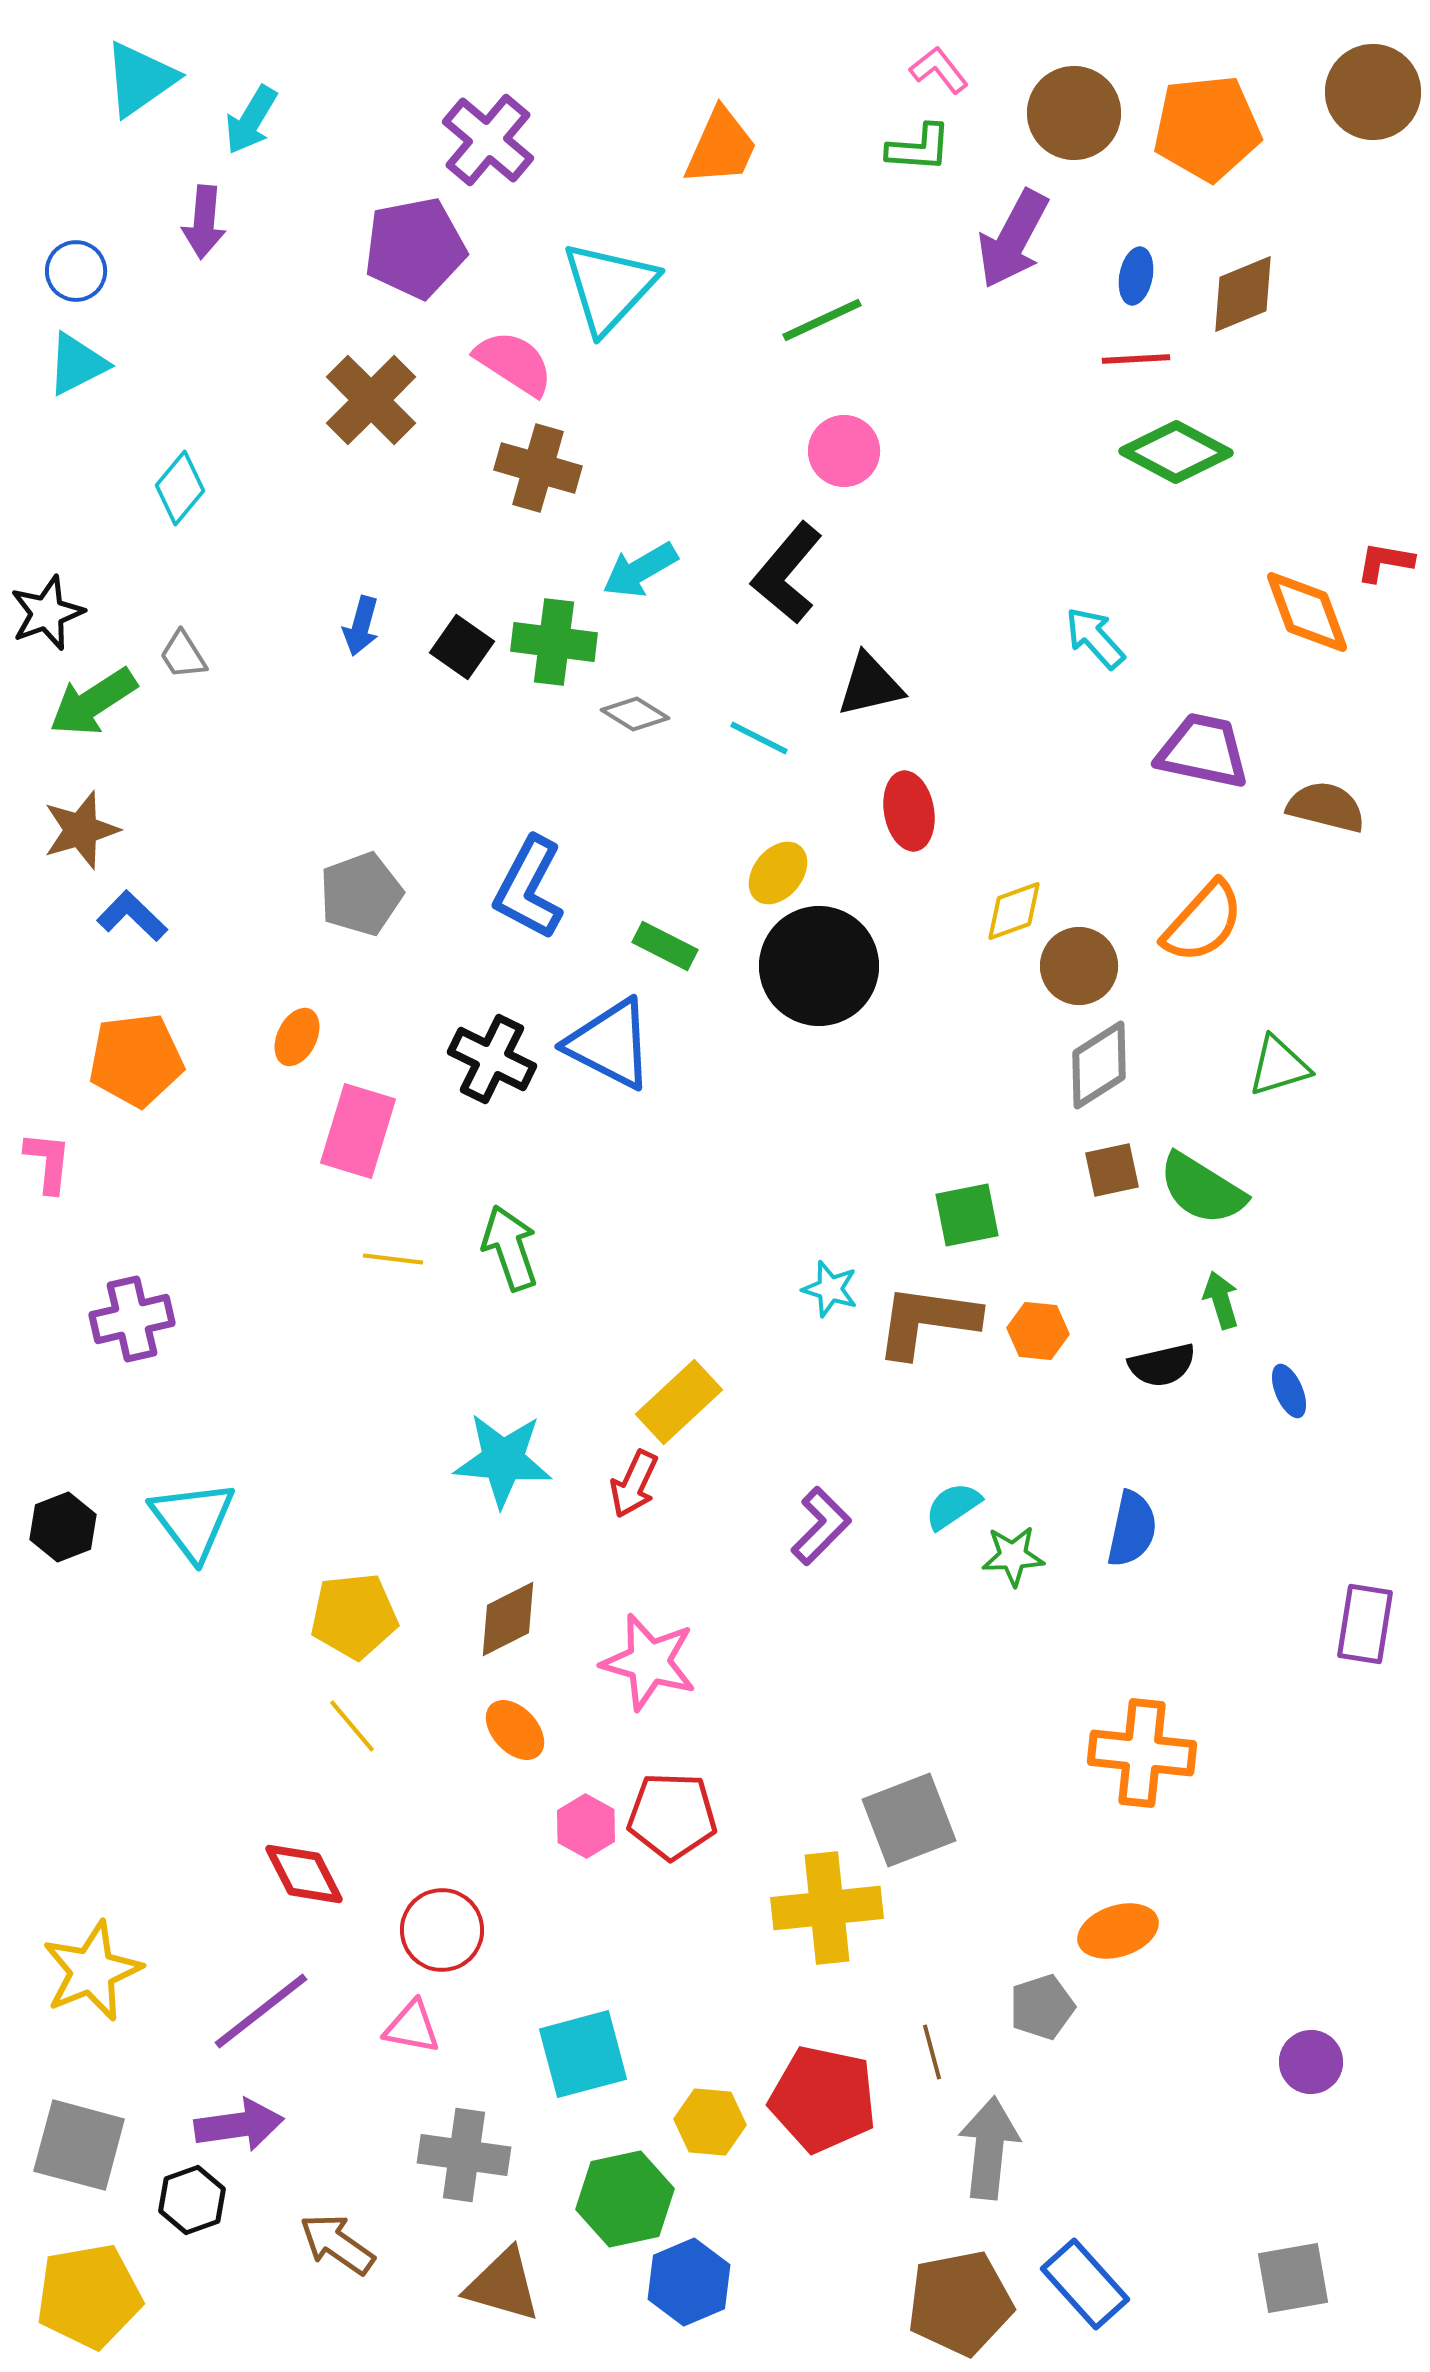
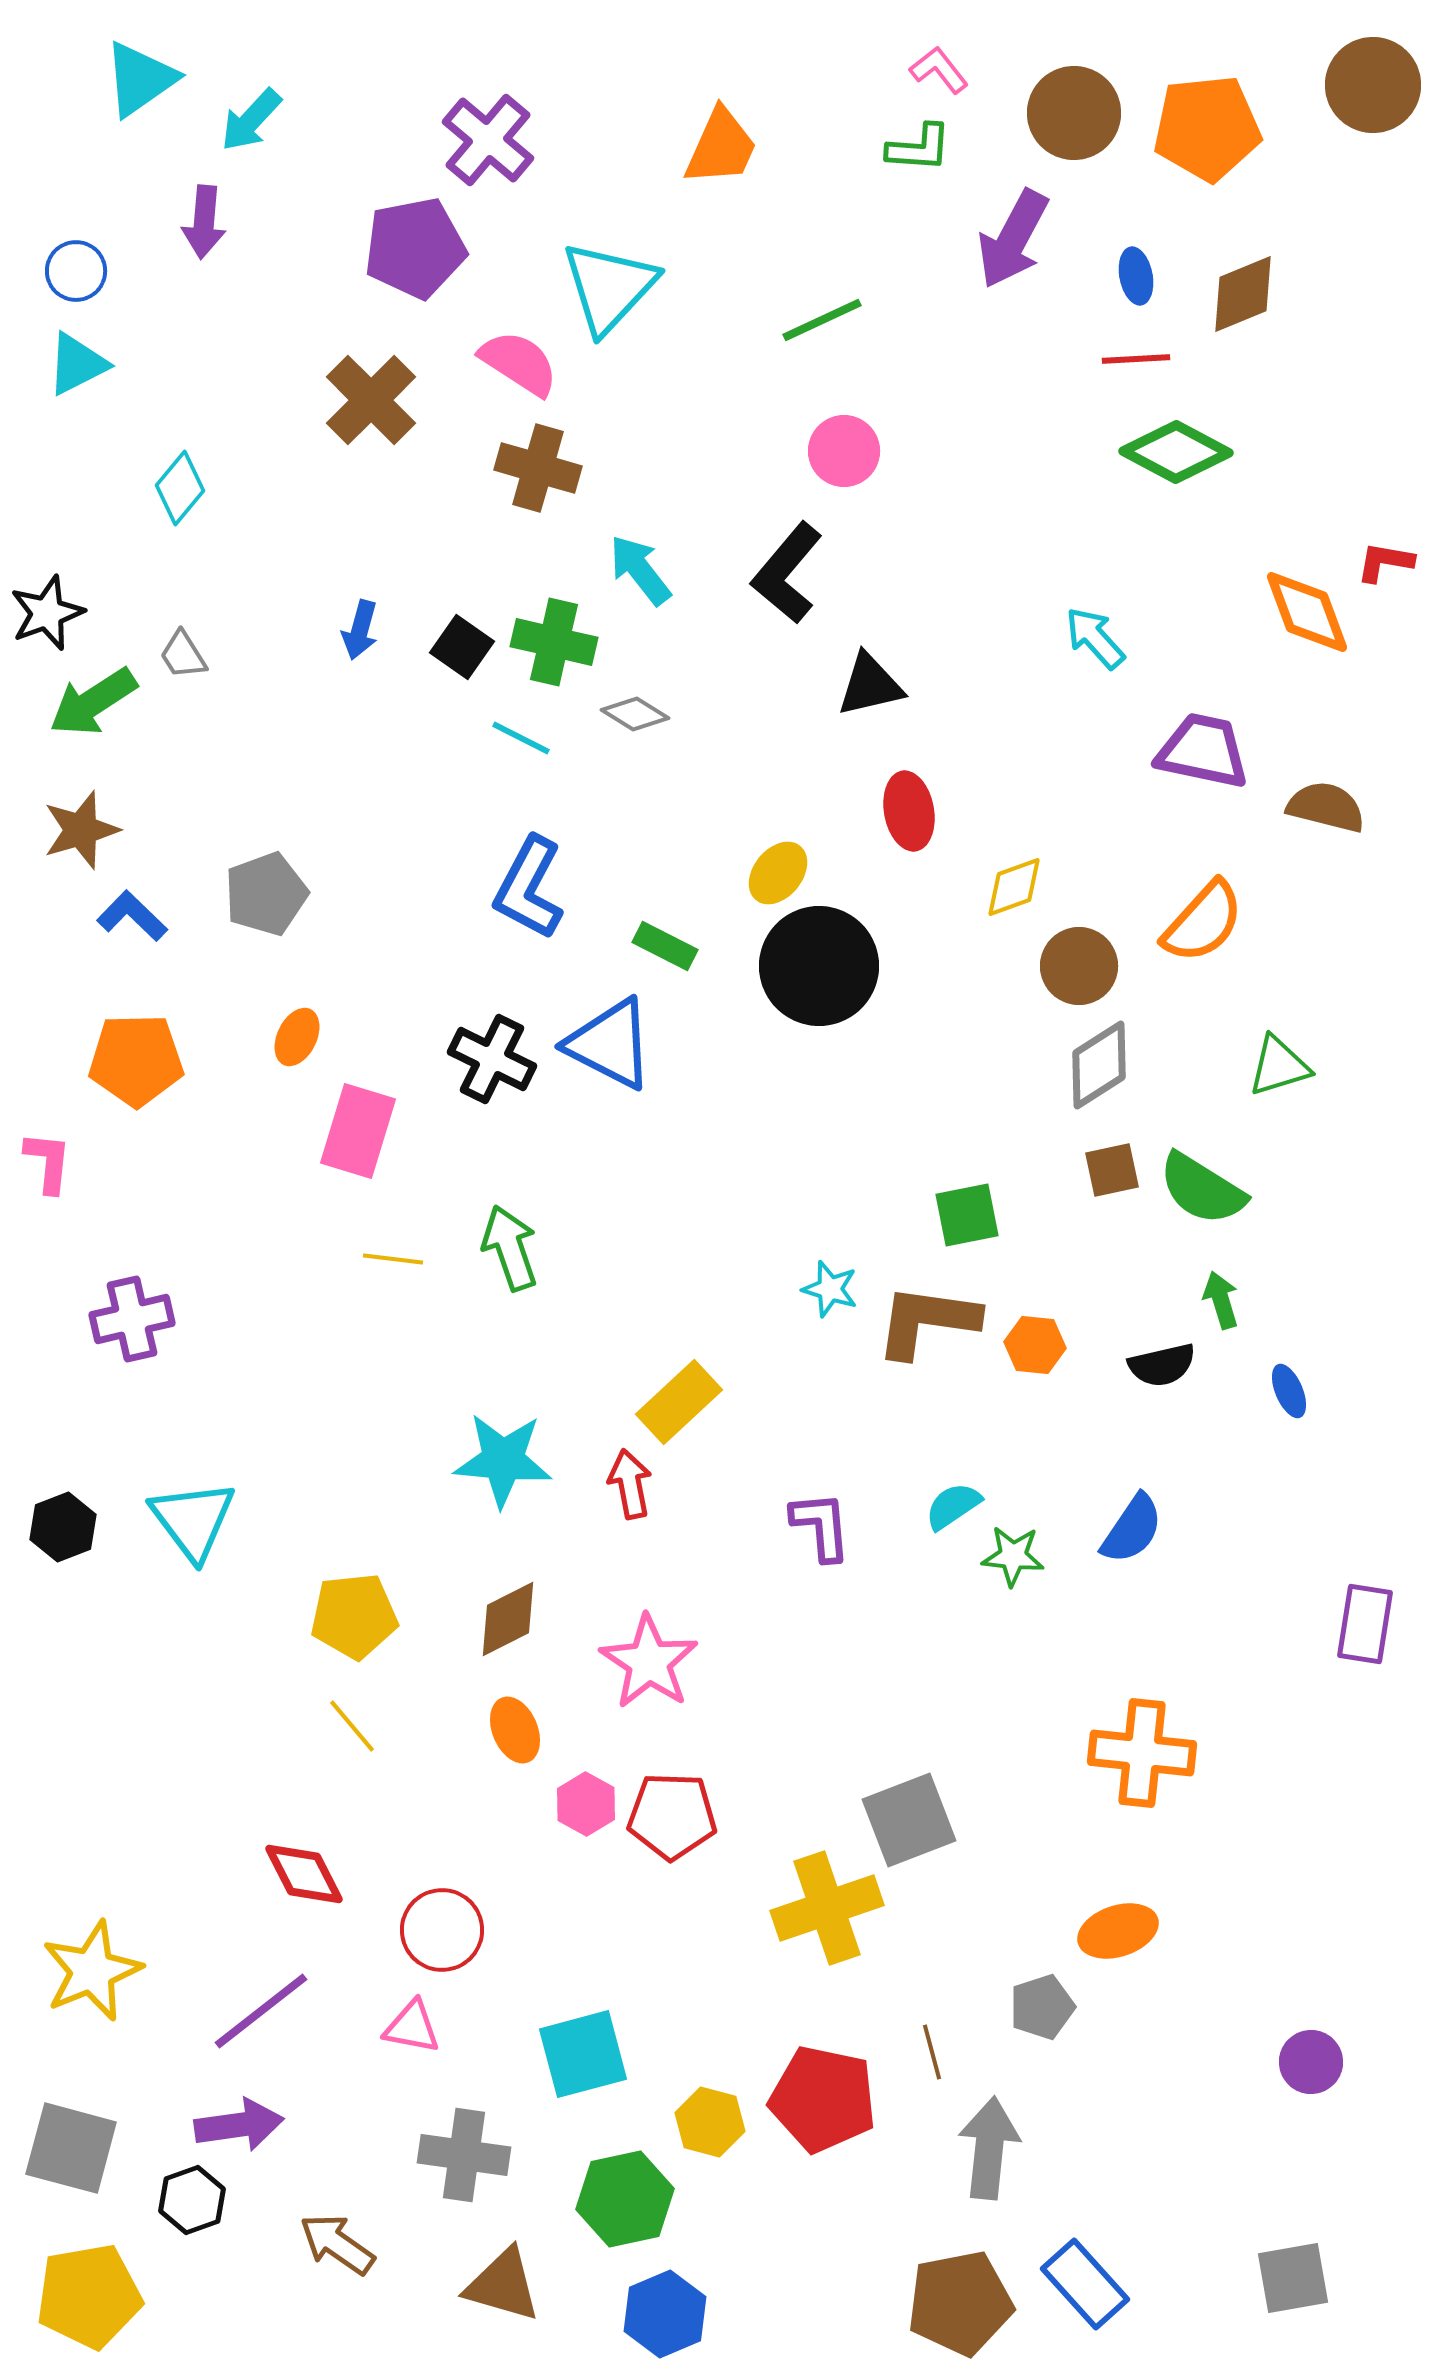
brown circle at (1373, 92): moved 7 px up
cyan arrow at (251, 120): rotated 12 degrees clockwise
blue ellipse at (1136, 276): rotated 22 degrees counterclockwise
pink semicircle at (514, 363): moved 5 px right
cyan arrow at (640, 570): rotated 82 degrees clockwise
blue arrow at (361, 626): moved 1 px left, 4 px down
green cross at (554, 642): rotated 6 degrees clockwise
cyan line at (759, 738): moved 238 px left
gray pentagon at (361, 894): moved 95 px left
yellow diamond at (1014, 911): moved 24 px up
orange pentagon at (136, 1060): rotated 6 degrees clockwise
orange hexagon at (1038, 1331): moved 3 px left, 14 px down
red arrow at (634, 1484): moved 4 px left; rotated 144 degrees clockwise
purple L-shape at (821, 1526): rotated 50 degrees counterclockwise
blue semicircle at (1132, 1529): rotated 22 degrees clockwise
green star at (1013, 1556): rotated 8 degrees clockwise
pink star at (649, 1662): rotated 18 degrees clockwise
orange ellipse at (515, 1730): rotated 20 degrees clockwise
pink hexagon at (586, 1826): moved 22 px up
yellow cross at (827, 1908): rotated 13 degrees counterclockwise
yellow hexagon at (710, 2122): rotated 10 degrees clockwise
gray square at (79, 2145): moved 8 px left, 3 px down
blue hexagon at (689, 2282): moved 24 px left, 32 px down
